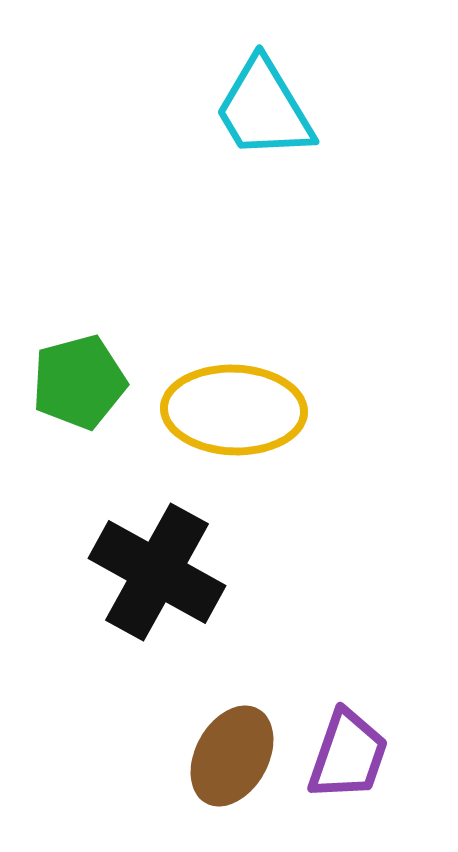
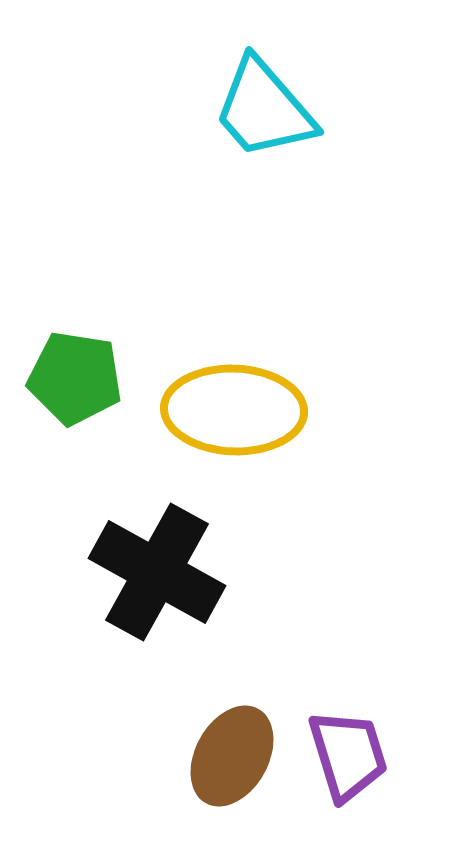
cyan trapezoid: rotated 10 degrees counterclockwise
green pentagon: moved 4 px left, 4 px up; rotated 24 degrees clockwise
purple trapezoid: rotated 36 degrees counterclockwise
